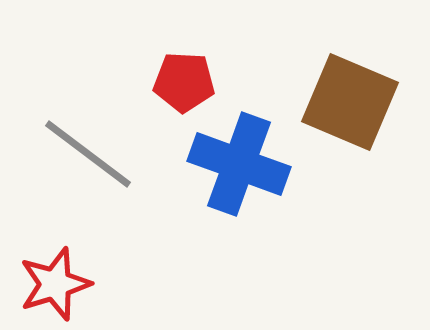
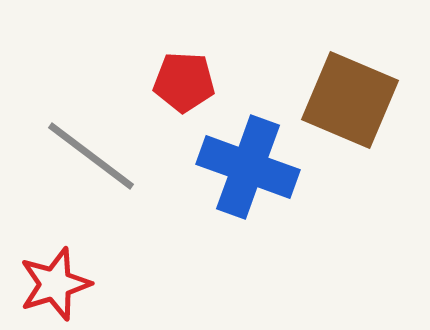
brown square: moved 2 px up
gray line: moved 3 px right, 2 px down
blue cross: moved 9 px right, 3 px down
